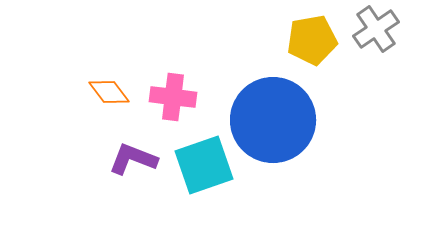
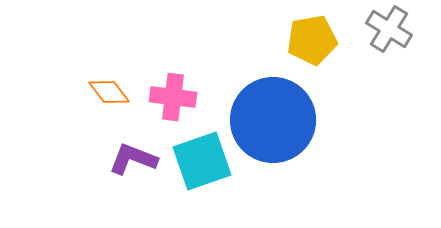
gray cross: moved 13 px right; rotated 24 degrees counterclockwise
cyan square: moved 2 px left, 4 px up
